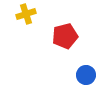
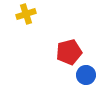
red pentagon: moved 4 px right, 16 px down
